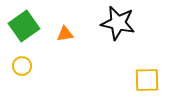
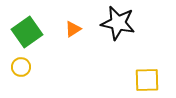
green square: moved 3 px right, 6 px down
orange triangle: moved 8 px right, 5 px up; rotated 24 degrees counterclockwise
yellow circle: moved 1 px left, 1 px down
